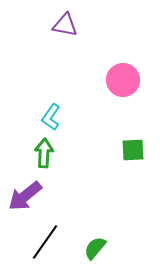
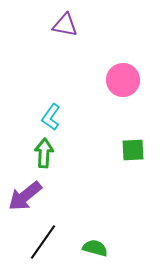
black line: moved 2 px left
green semicircle: rotated 65 degrees clockwise
